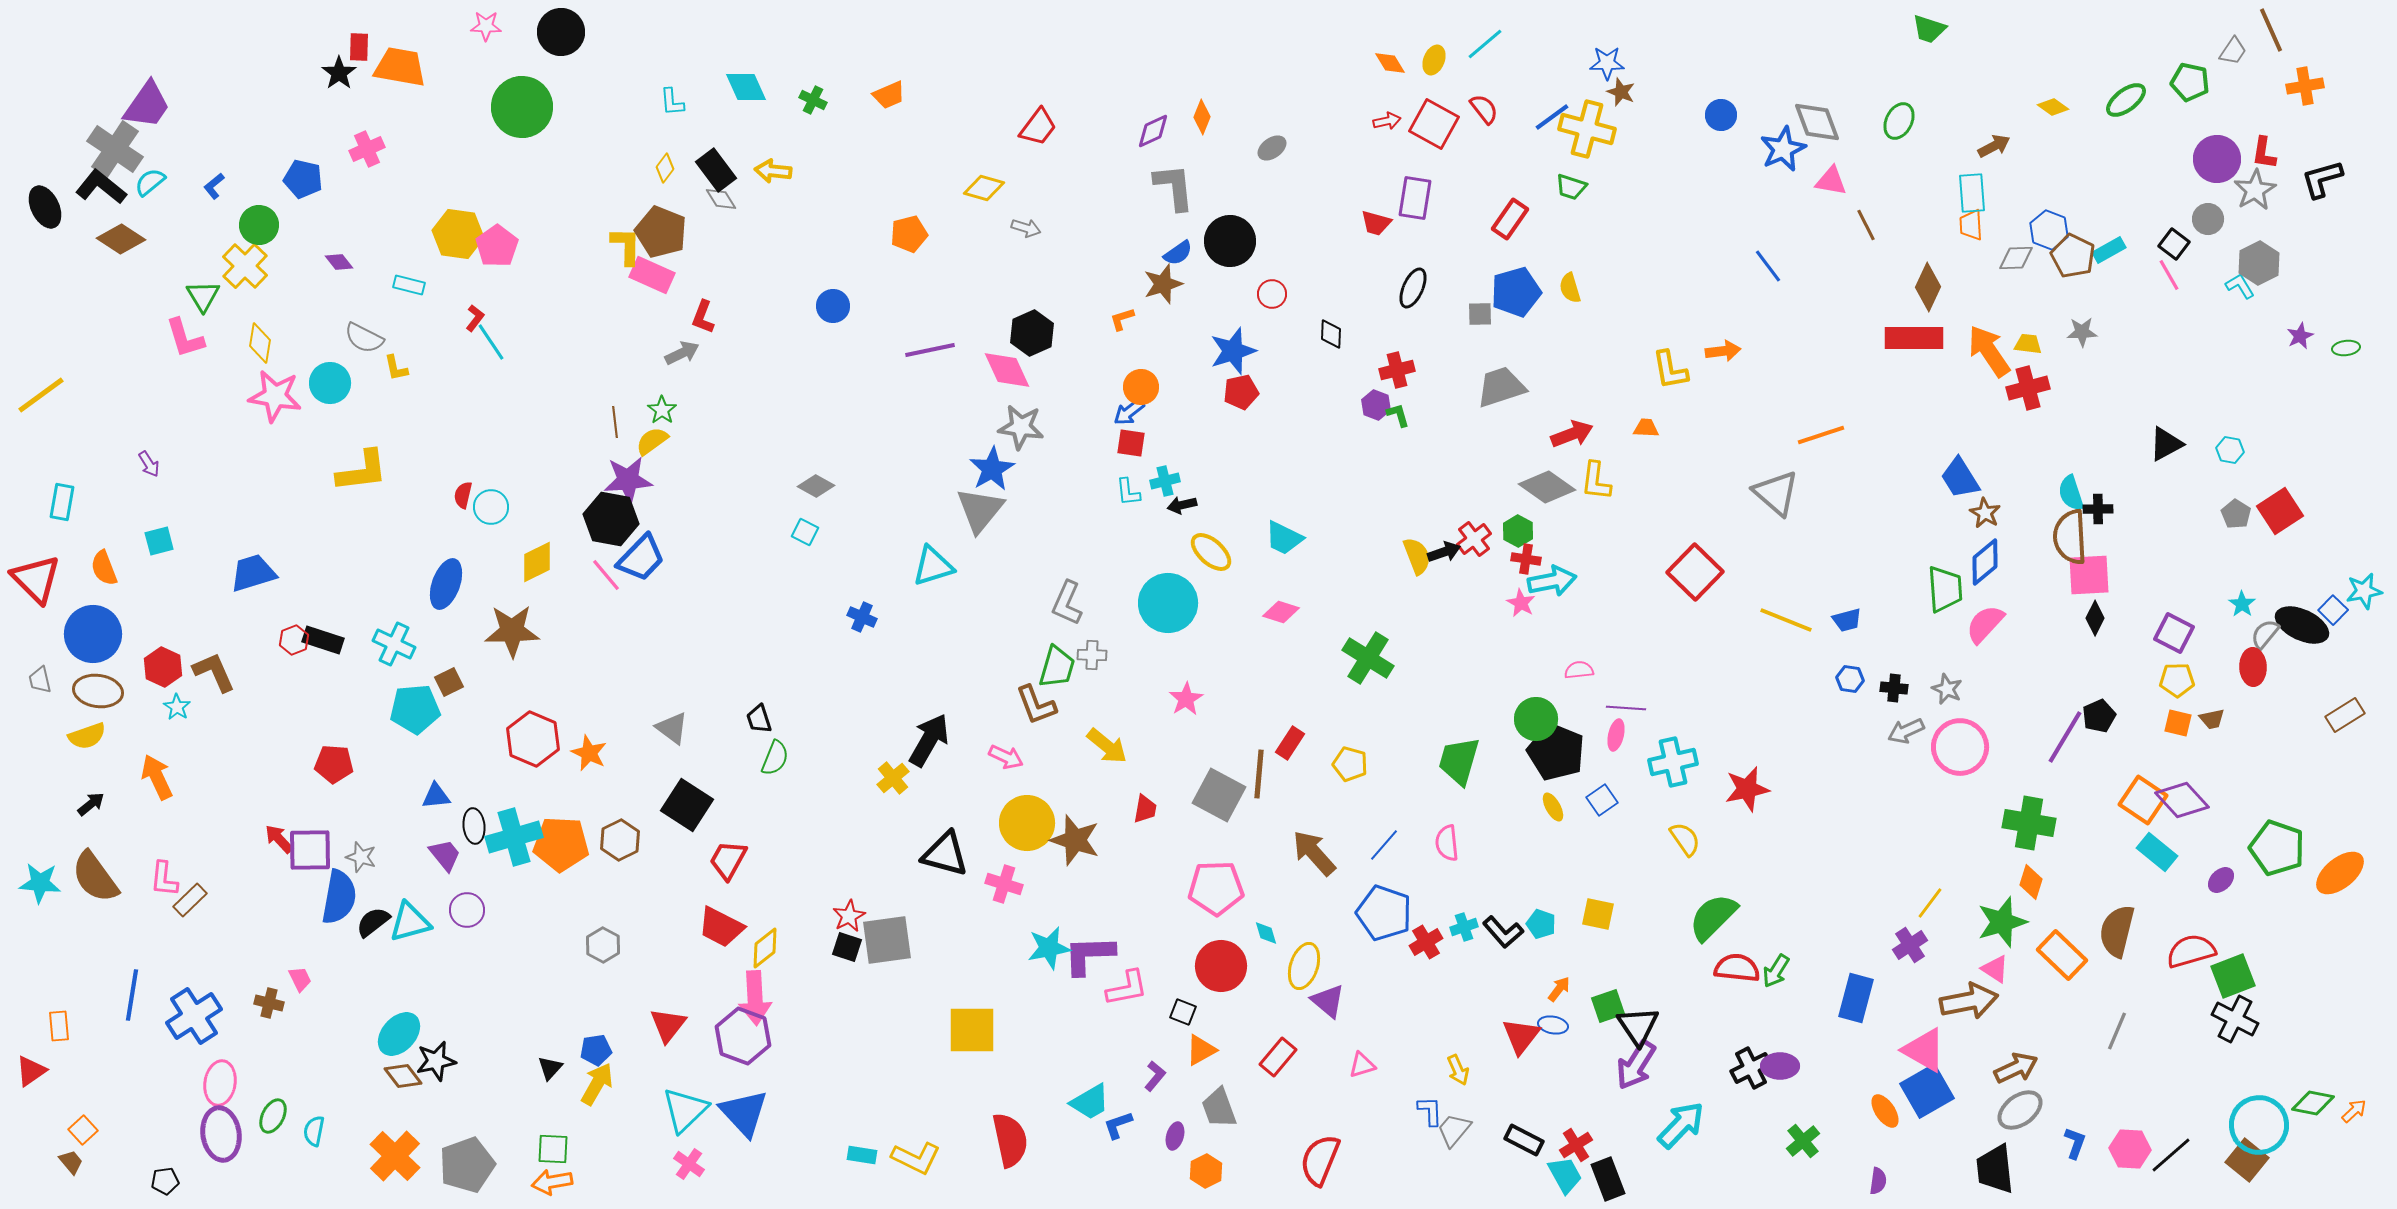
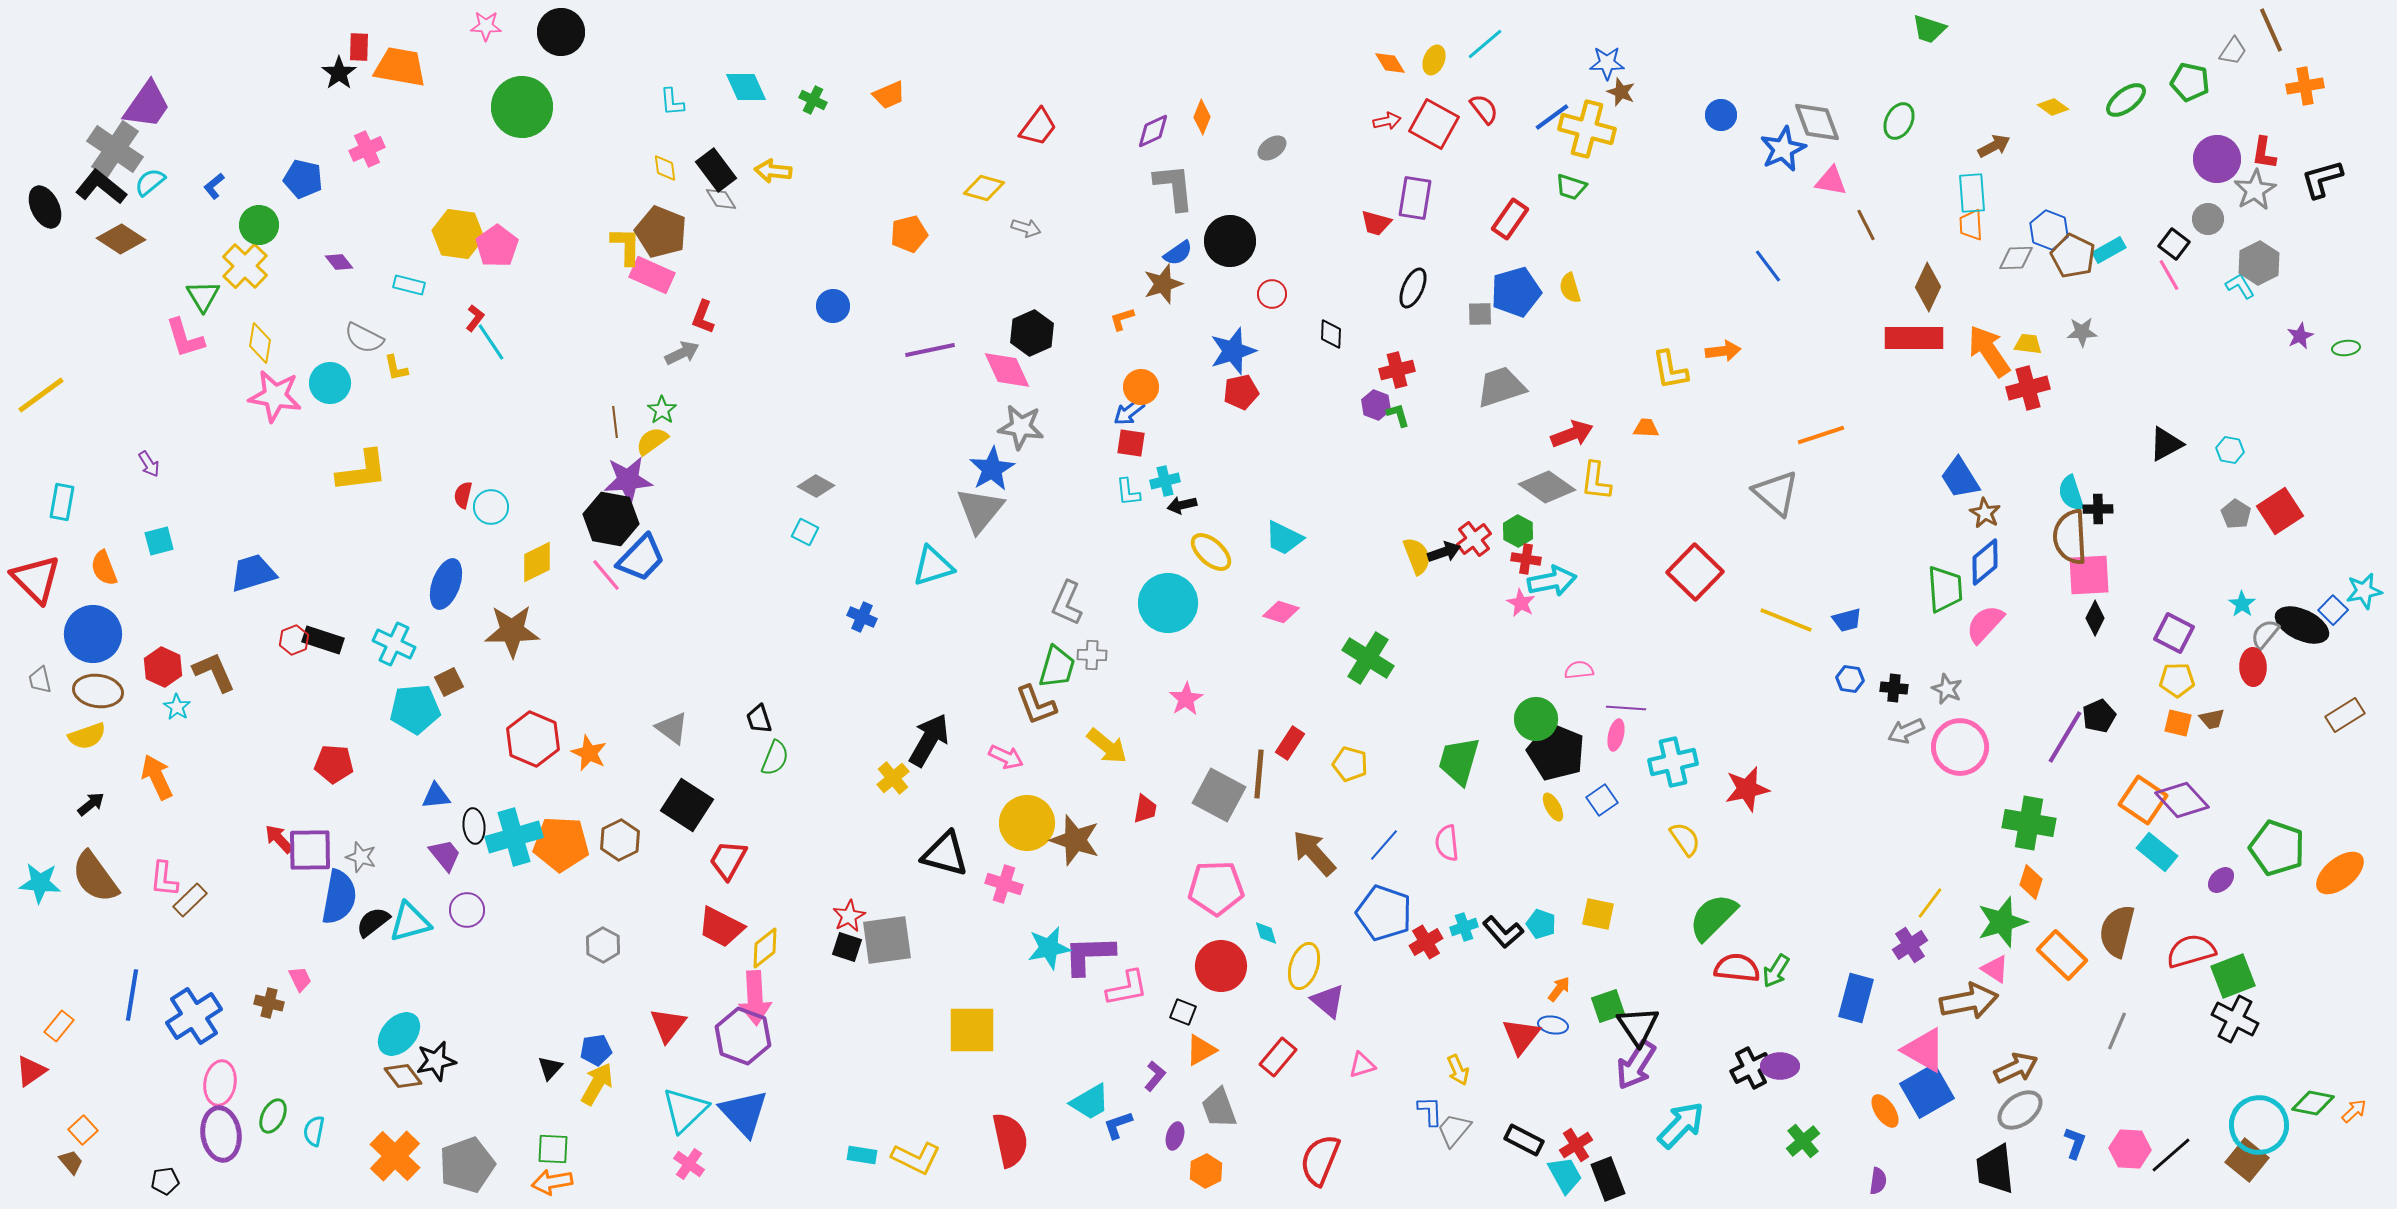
yellow diamond at (665, 168): rotated 44 degrees counterclockwise
orange rectangle at (59, 1026): rotated 44 degrees clockwise
